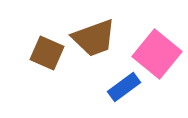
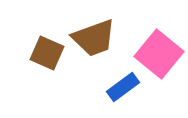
pink square: moved 2 px right
blue rectangle: moved 1 px left
